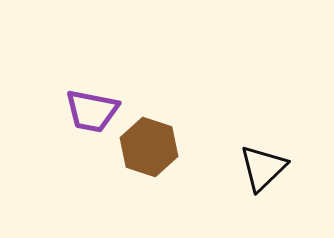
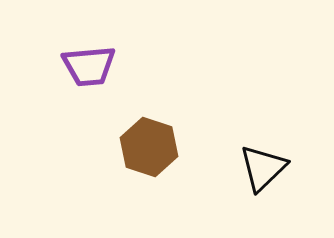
purple trapezoid: moved 3 px left, 45 px up; rotated 16 degrees counterclockwise
